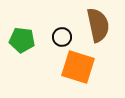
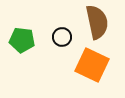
brown semicircle: moved 1 px left, 3 px up
orange square: moved 14 px right, 2 px up; rotated 8 degrees clockwise
